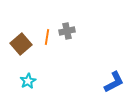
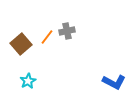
orange line: rotated 28 degrees clockwise
blue L-shape: rotated 55 degrees clockwise
